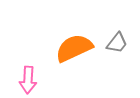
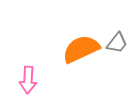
orange semicircle: moved 7 px right, 1 px down
